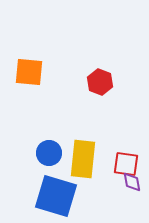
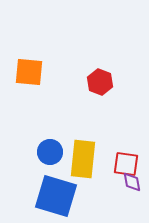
blue circle: moved 1 px right, 1 px up
